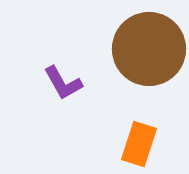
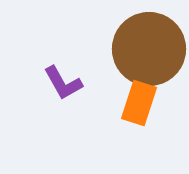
orange rectangle: moved 41 px up
